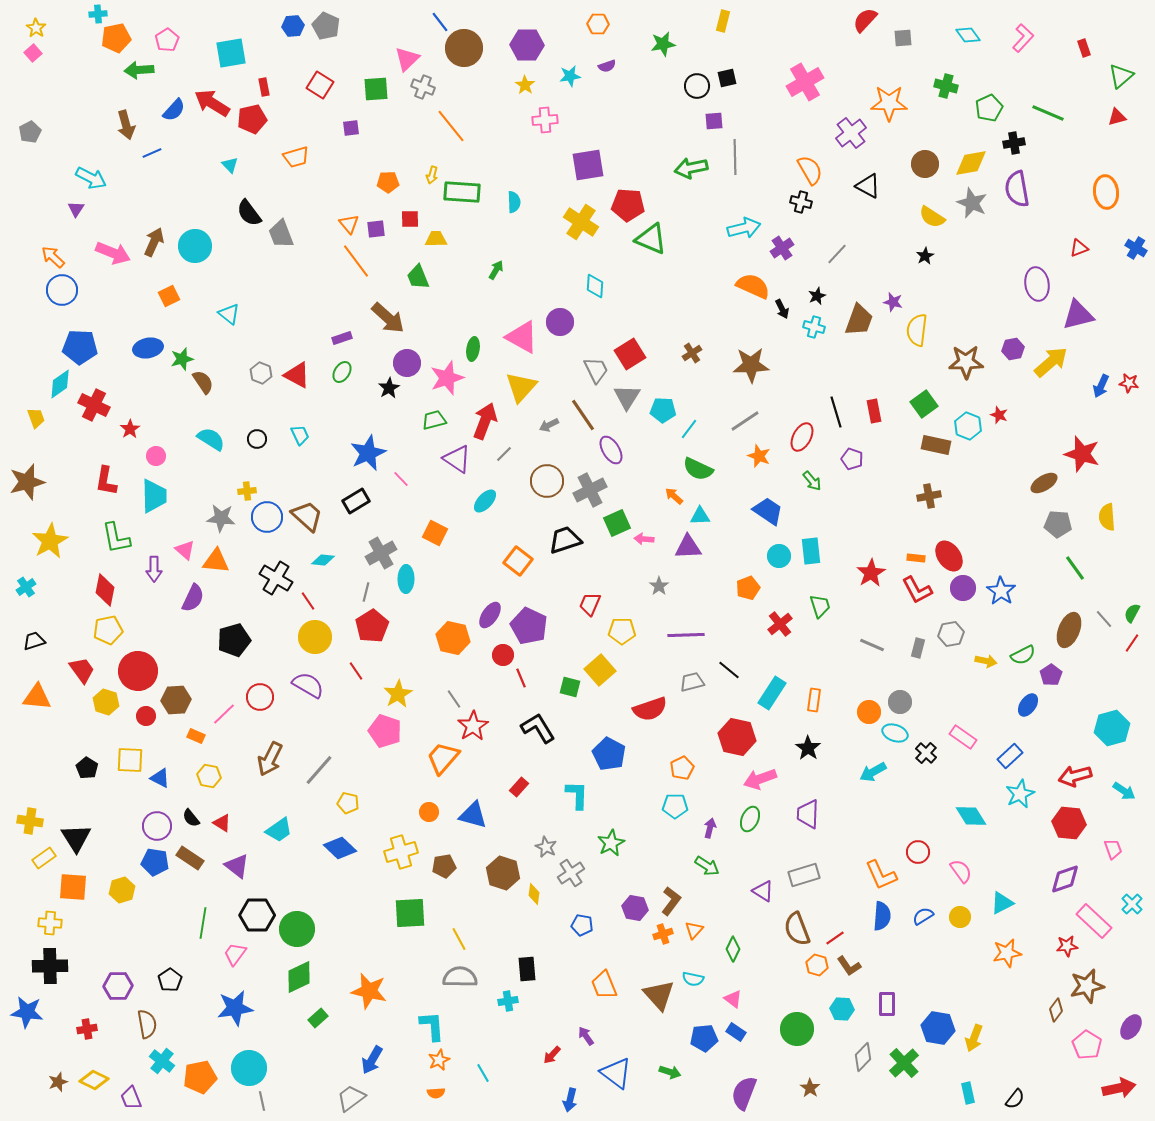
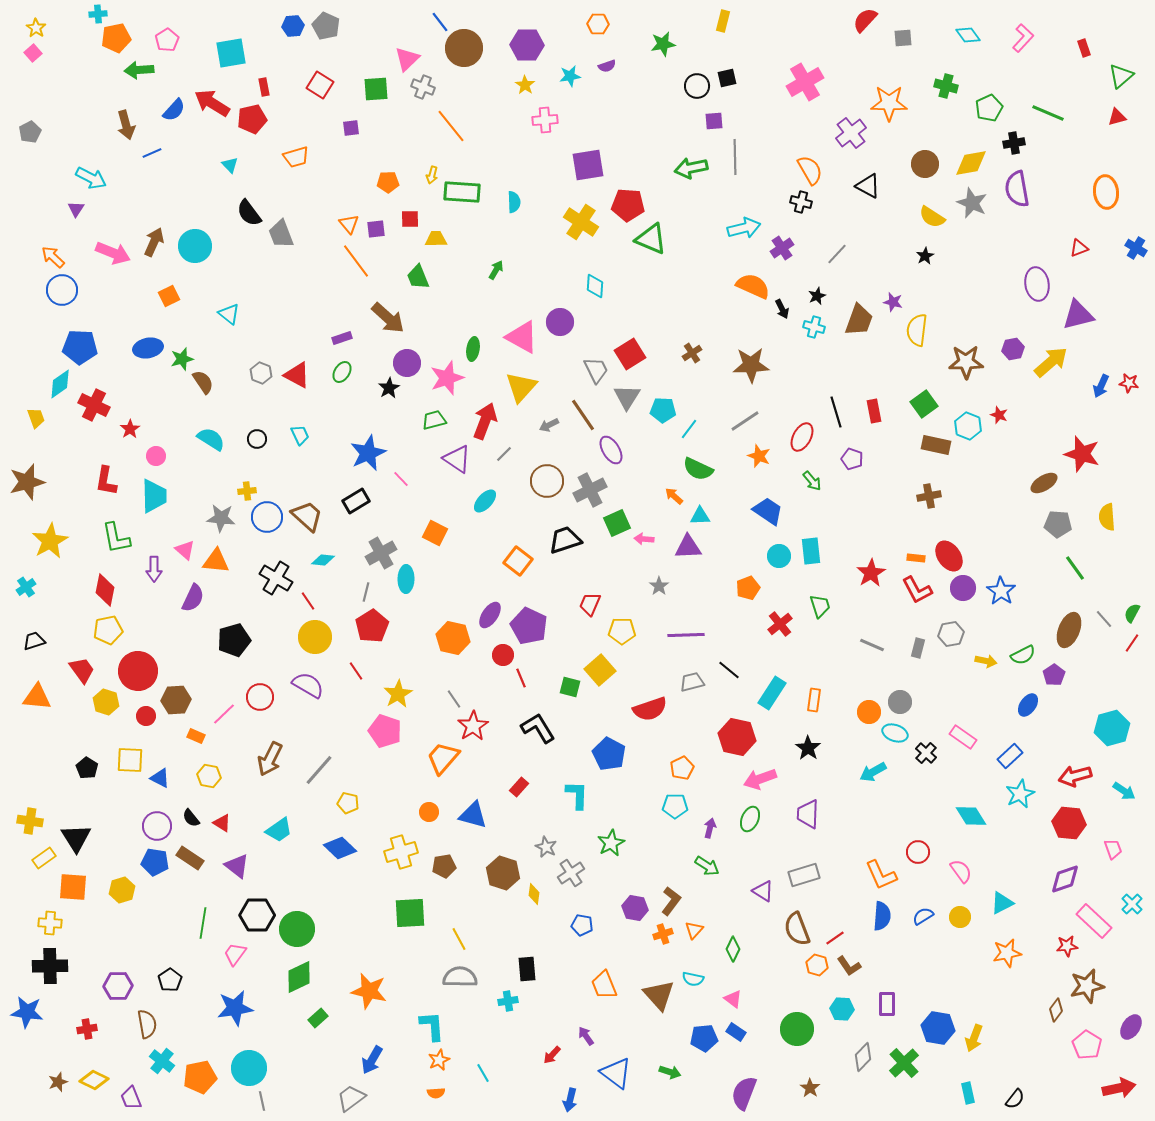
purple pentagon at (1051, 675): moved 3 px right
